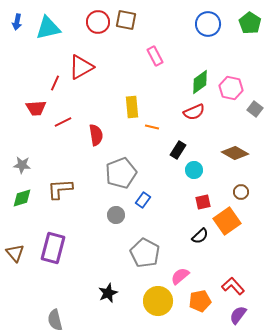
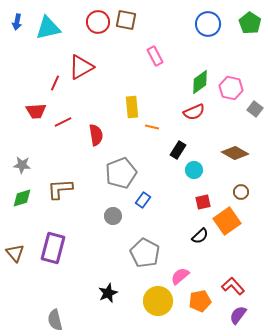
red trapezoid at (36, 108): moved 3 px down
gray circle at (116, 215): moved 3 px left, 1 px down
